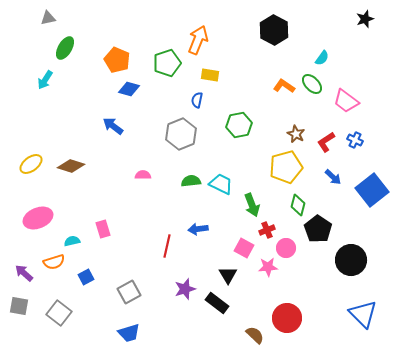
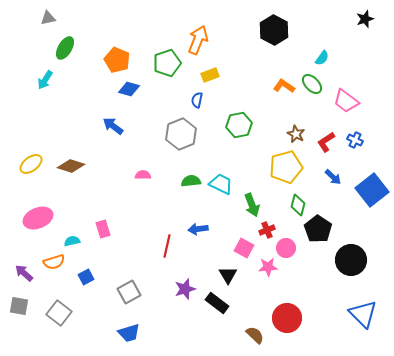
yellow rectangle at (210, 75): rotated 30 degrees counterclockwise
